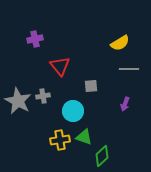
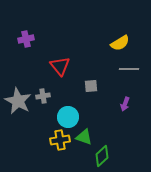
purple cross: moved 9 px left
cyan circle: moved 5 px left, 6 px down
